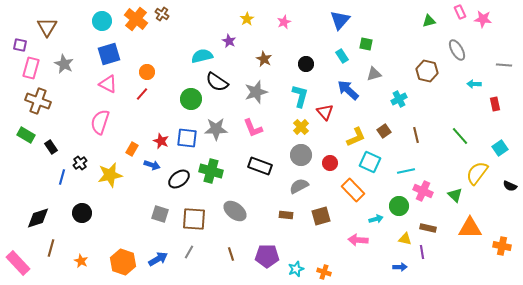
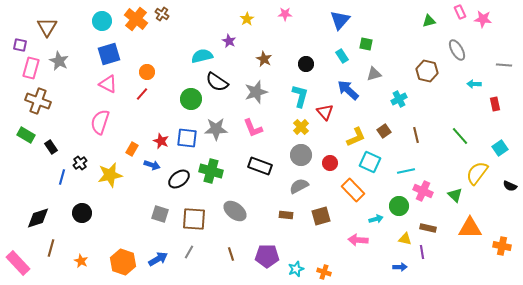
pink star at (284, 22): moved 1 px right, 8 px up; rotated 24 degrees clockwise
gray star at (64, 64): moved 5 px left, 3 px up
